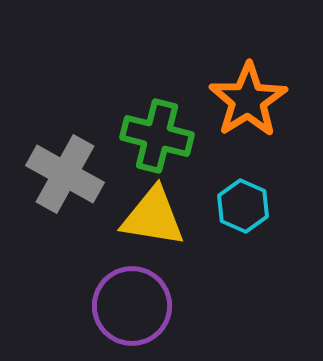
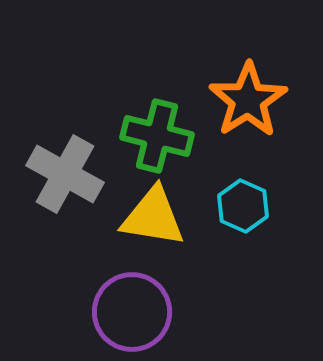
purple circle: moved 6 px down
